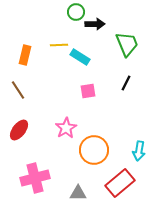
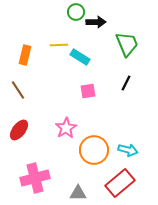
black arrow: moved 1 px right, 2 px up
cyan arrow: moved 11 px left, 1 px up; rotated 84 degrees counterclockwise
